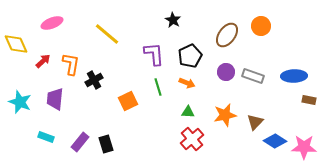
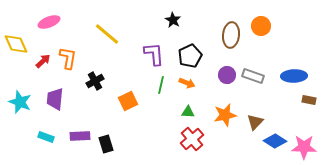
pink ellipse: moved 3 px left, 1 px up
brown ellipse: moved 4 px right; rotated 30 degrees counterclockwise
orange L-shape: moved 3 px left, 6 px up
purple circle: moved 1 px right, 3 px down
black cross: moved 1 px right, 1 px down
green line: moved 3 px right, 2 px up; rotated 30 degrees clockwise
purple rectangle: moved 6 px up; rotated 48 degrees clockwise
